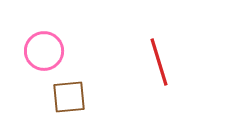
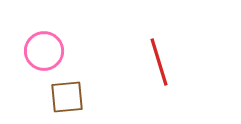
brown square: moved 2 px left
